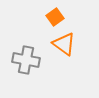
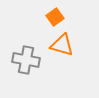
orange triangle: moved 2 px left, 1 px down; rotated 20 degrees counterclockwise
